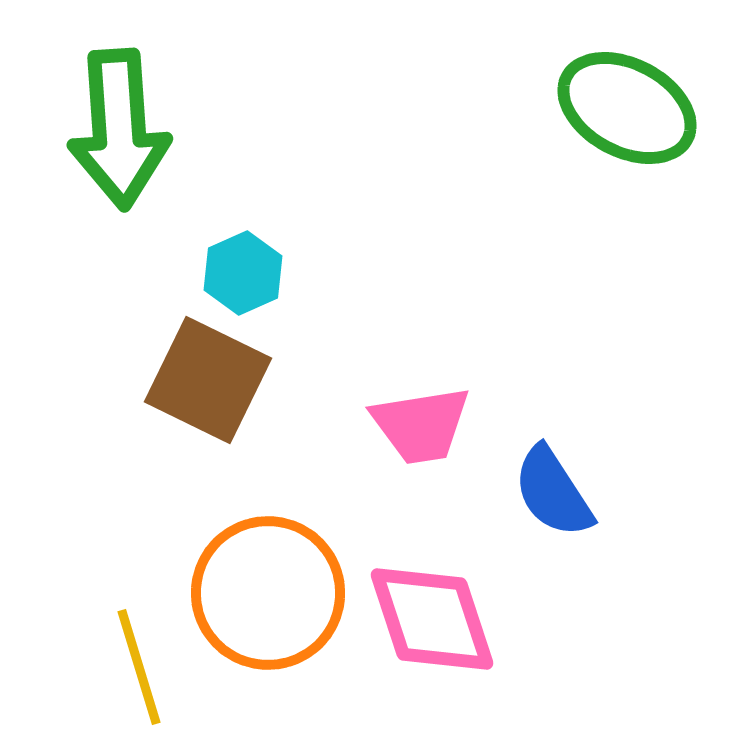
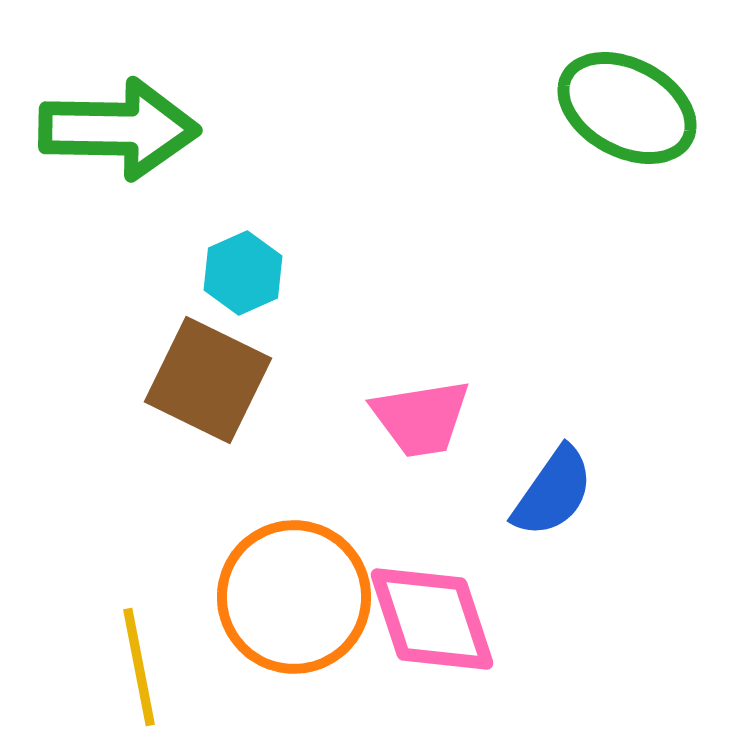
green arrow: rotated 85 degrees counterclockwise
pink trapezoid: moved 7 px up
blue semicircle: rotated 112 degrees counterclockwise
orange circle: moved 26 px right, 4 px down
yellow line: rotated 6 degrees clockwise
